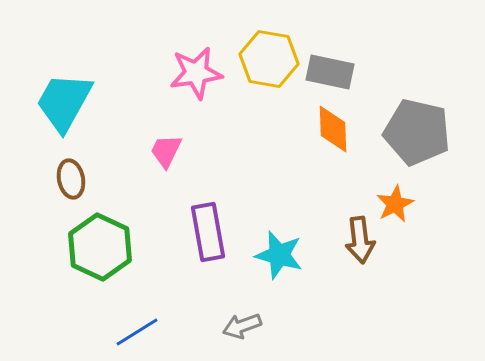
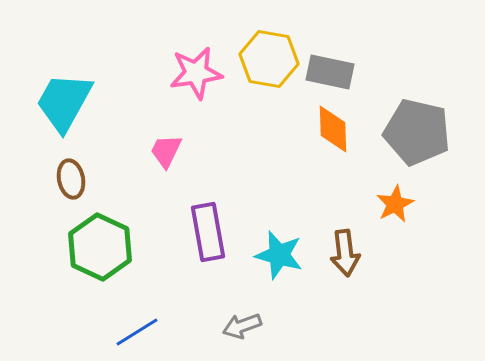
brown arrow: moved 15 px left, 13 px down
